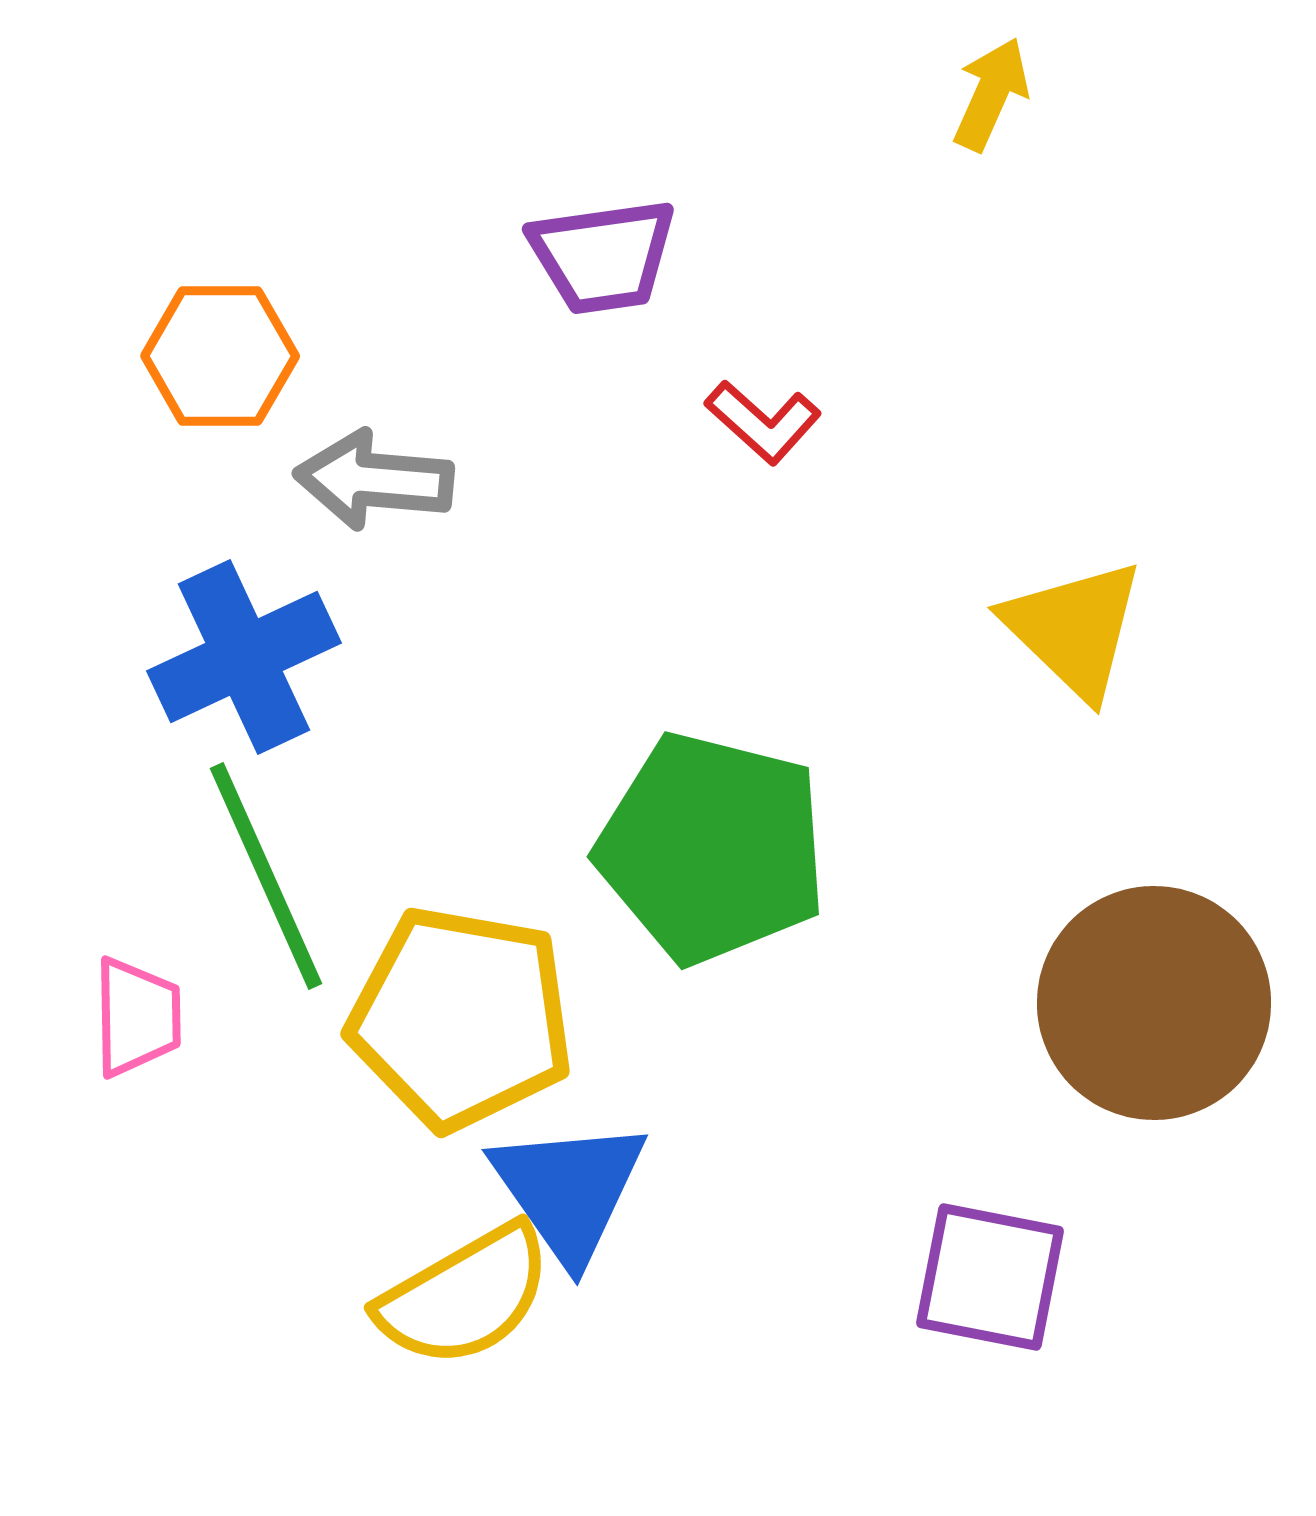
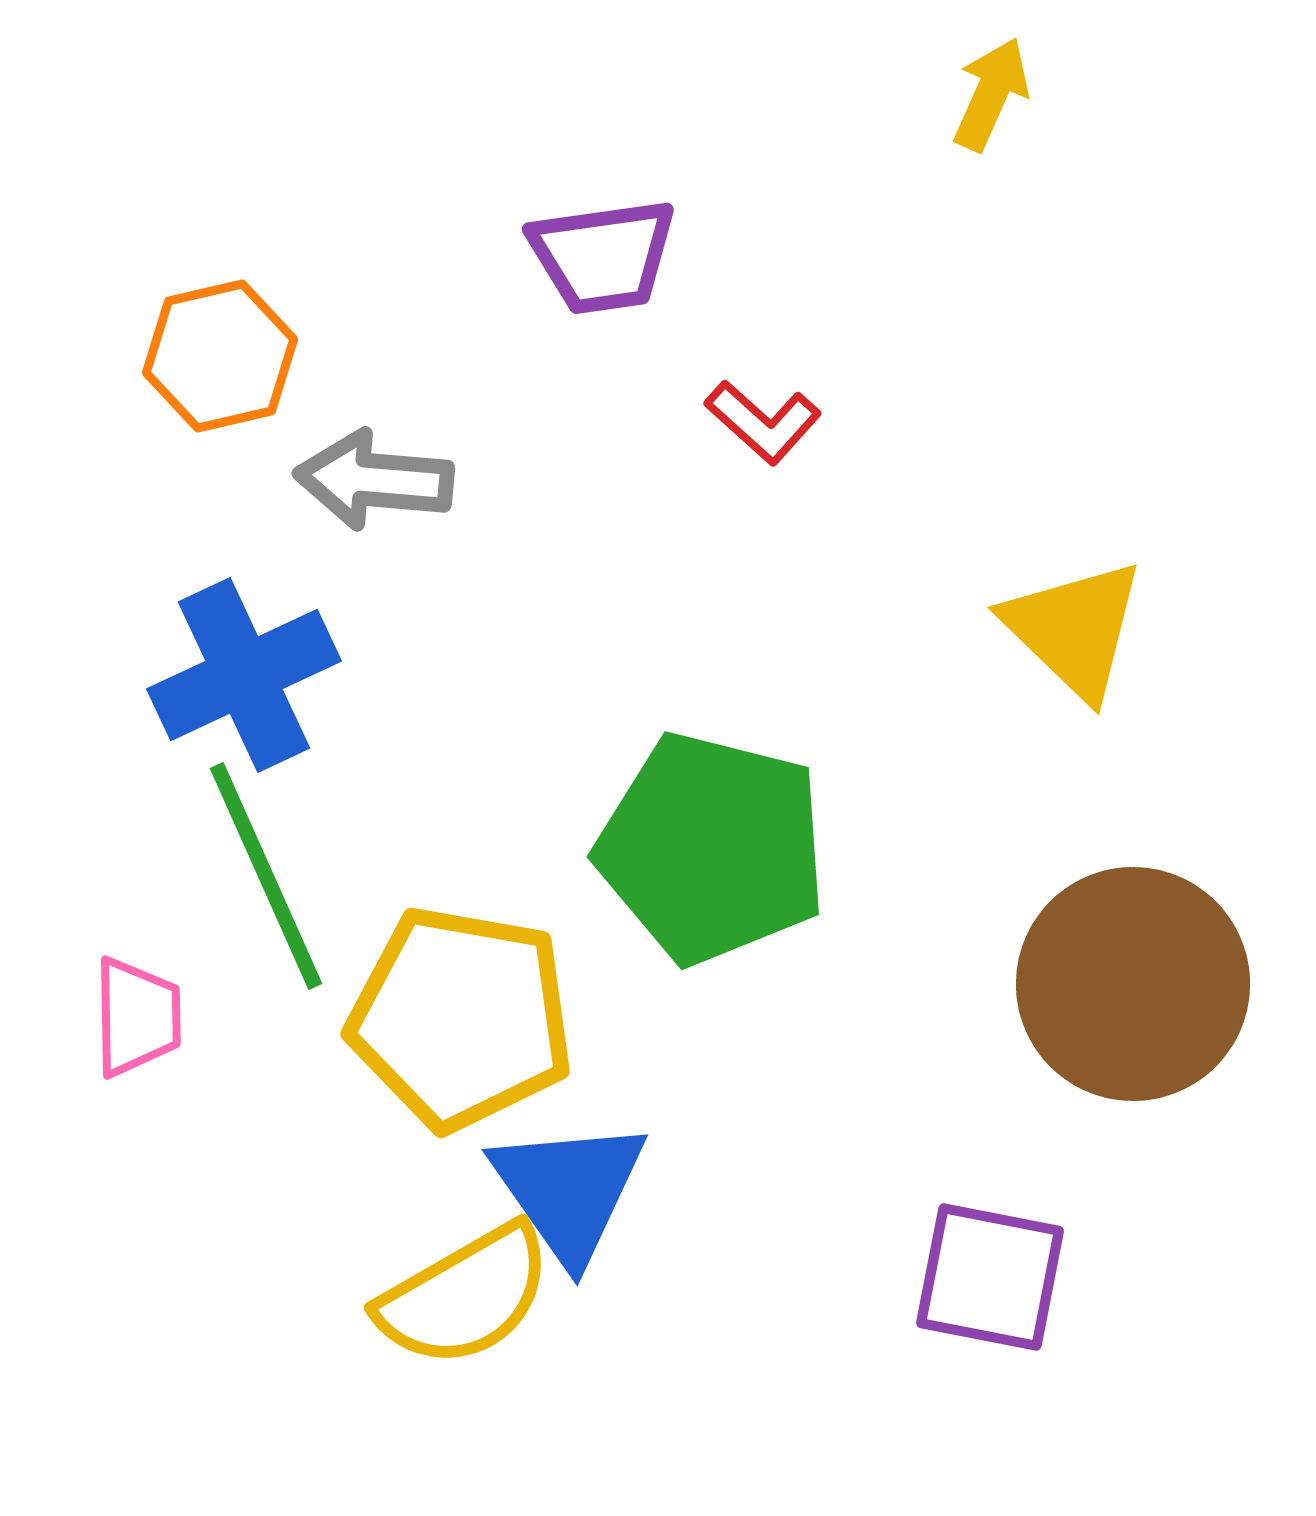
orange hexagon: rotated 13 degrees counterclockwise
blue cross: moved 18 px down
brown circle: moved 21 px left, 19 px up
